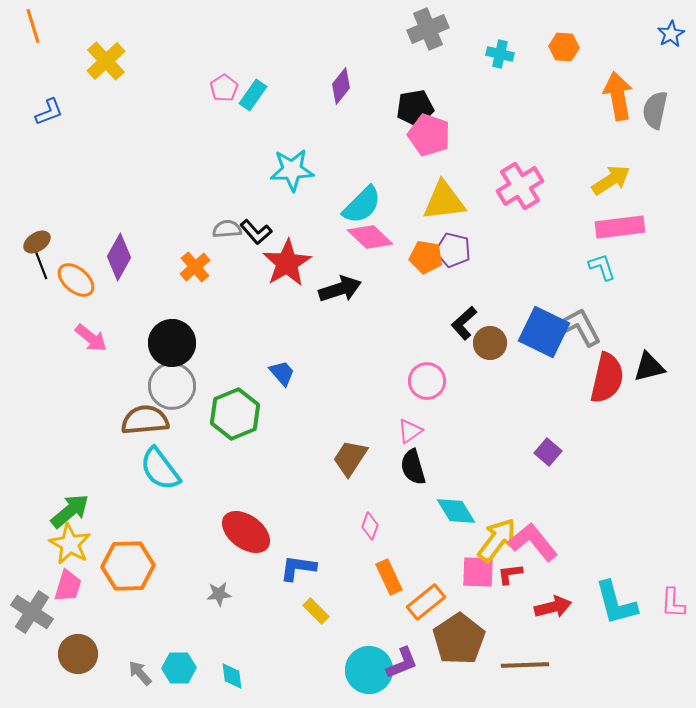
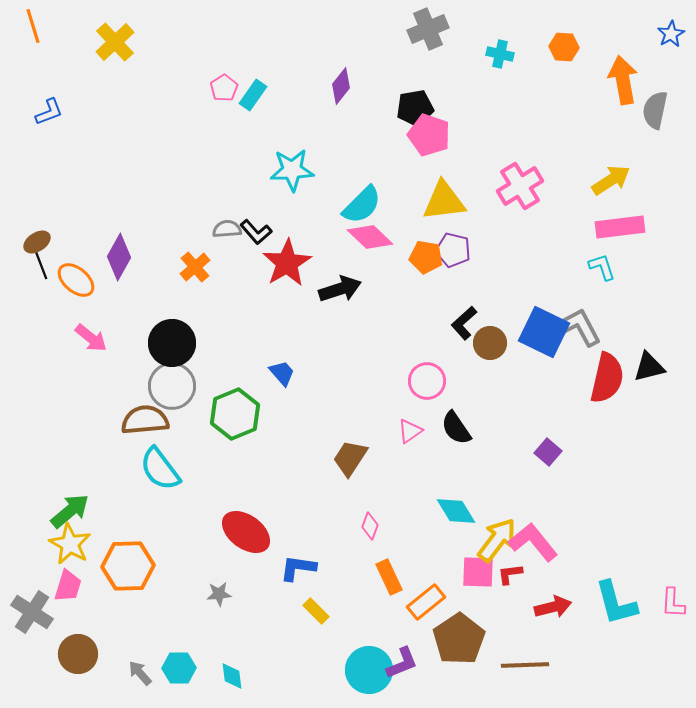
yellow cross at (106, 61): moved 9 px right, 19 px up
orange arrow at (618, 96): moved 5 px right, 16 px up
black semicircle at (413, 467): moved 43 px right, 39 px up; rotated 18 degrees counterclockwise
